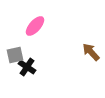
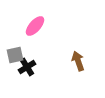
brown arrow: moved 13 px left, 9 px down; rotated 24 degrees clockwise
black cross: rotated 24 degrees clockwise
